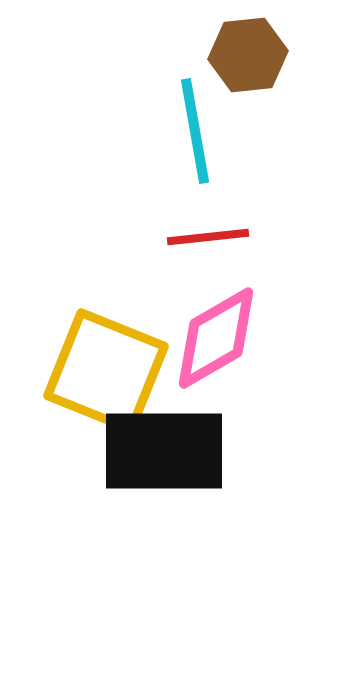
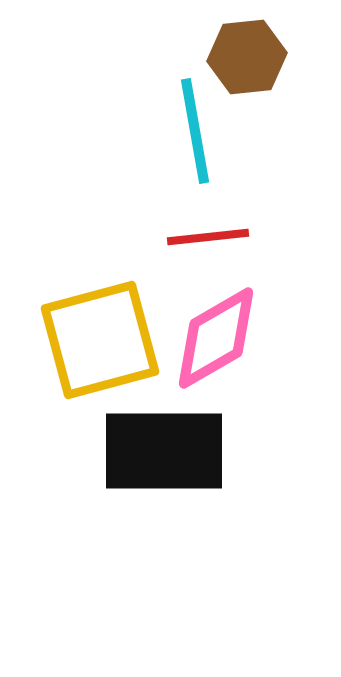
brown hexagon: moved 1 px left, 2 px down
yellow square: moved 6 px left, 31 px up; rotated 37 degrees counterclockwise
